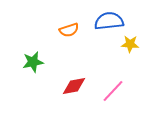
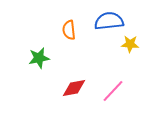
orange semicircle: rotated 102 degrees clockwise
green star: moved 6 px right, 4 px up
red diamond: moved 2 px down
